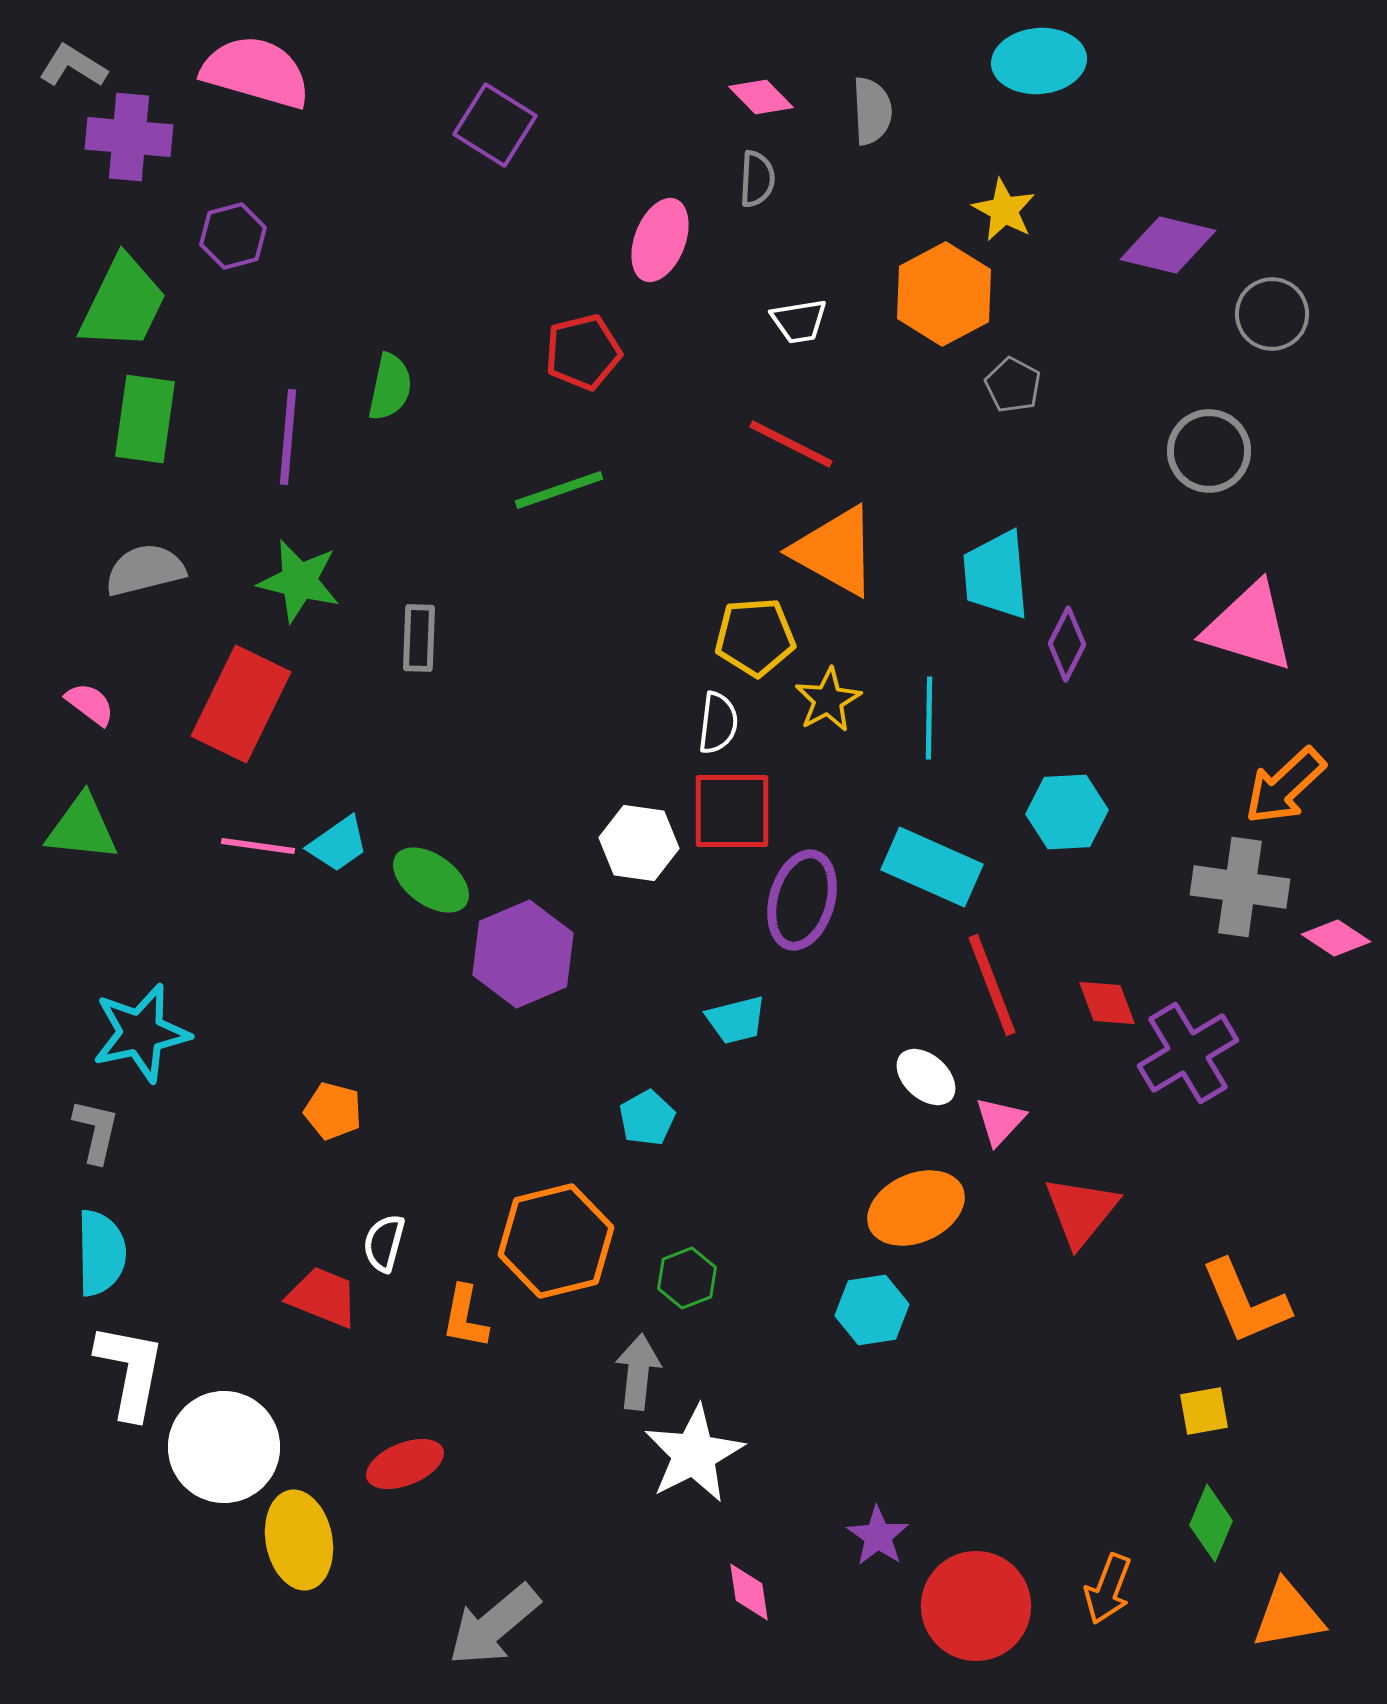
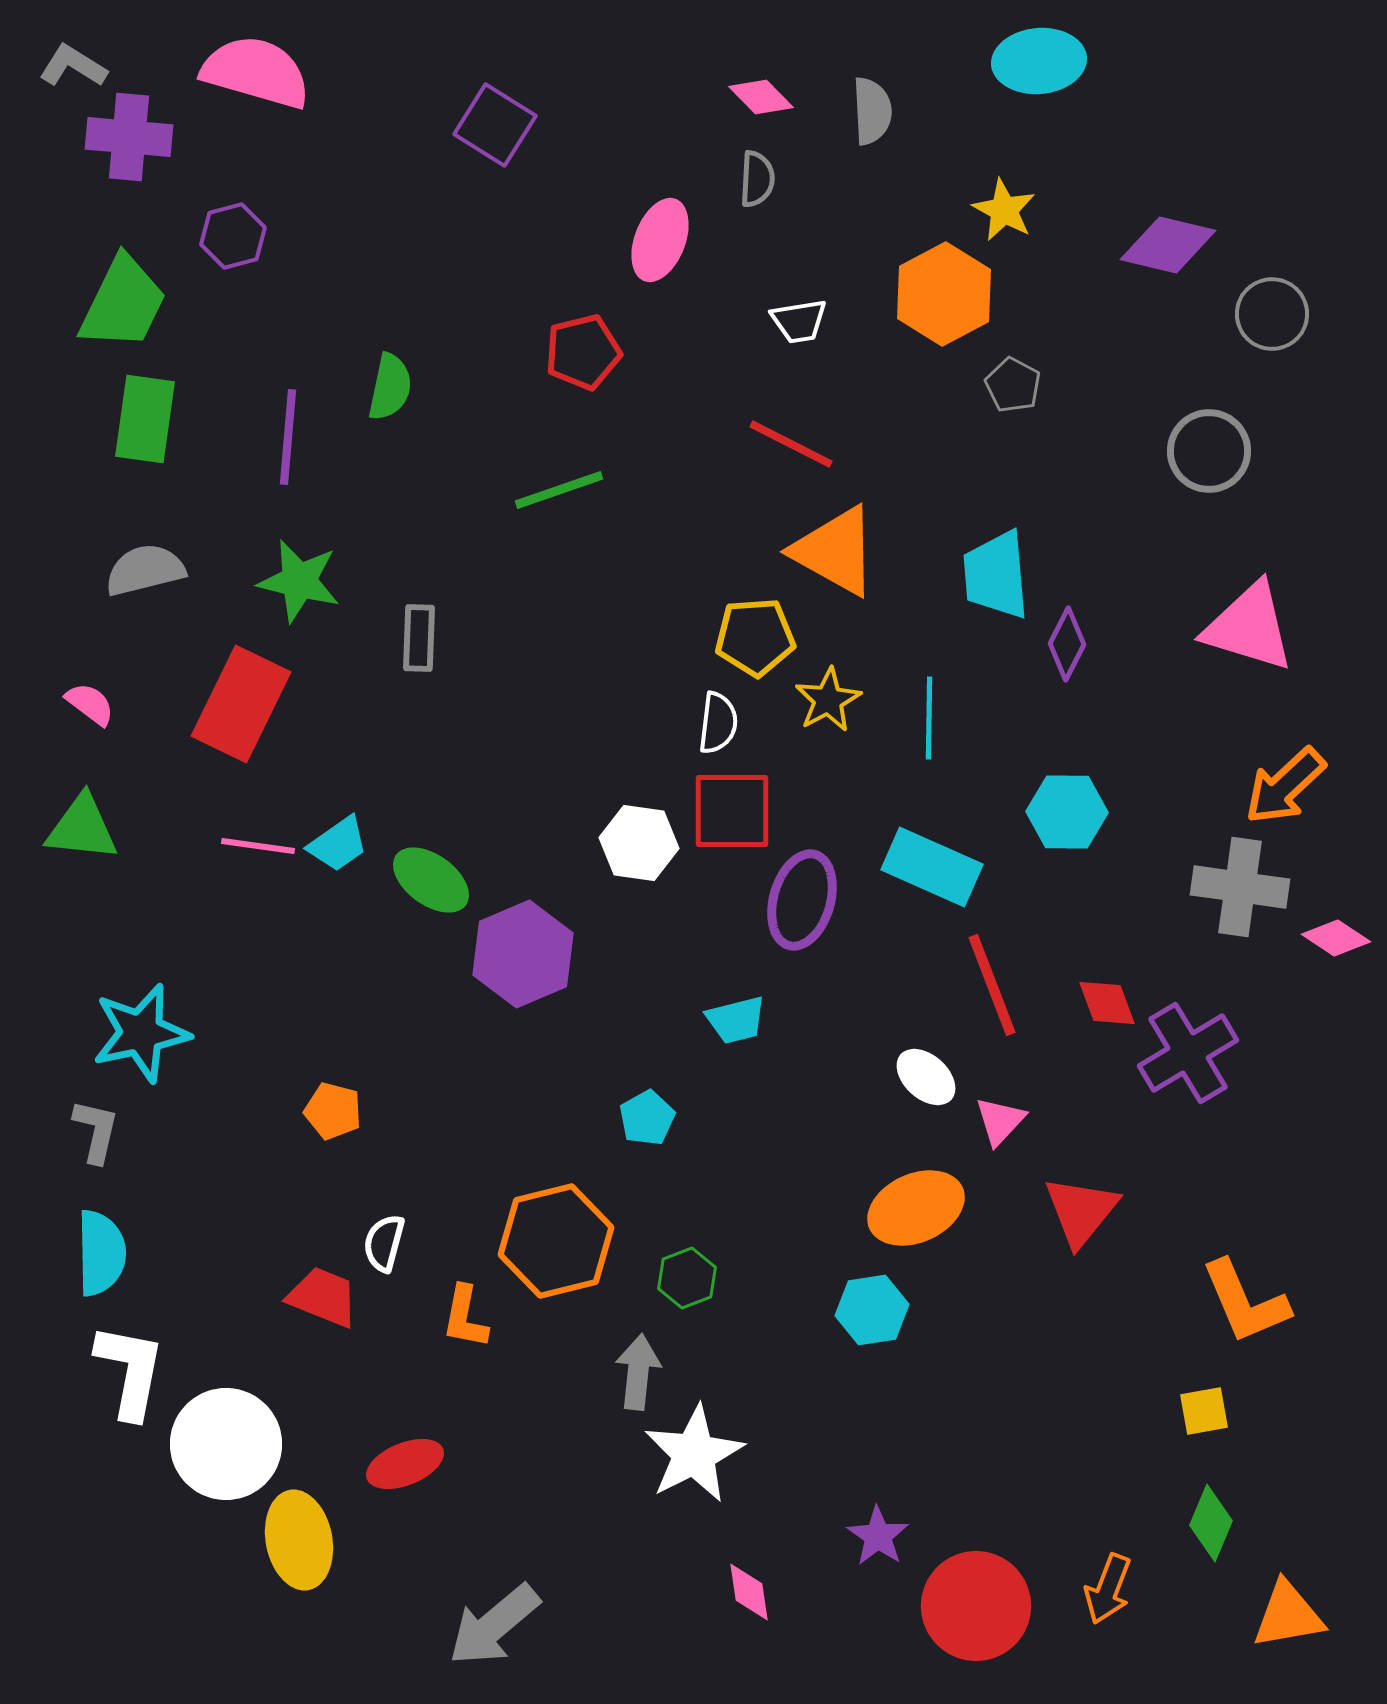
cyan hexagon at (1067, 812): rotated 4 degrees clockwise
white circle at (224, 1447): moved 2 px right, 3 px up
